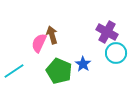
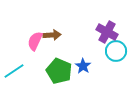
brown arrow: rotated 102 degrees clockwise
pink semicircle: moved 4 px left, 2 px up
cyan circle: moved 2 px up
blue star: moved 2 px down
